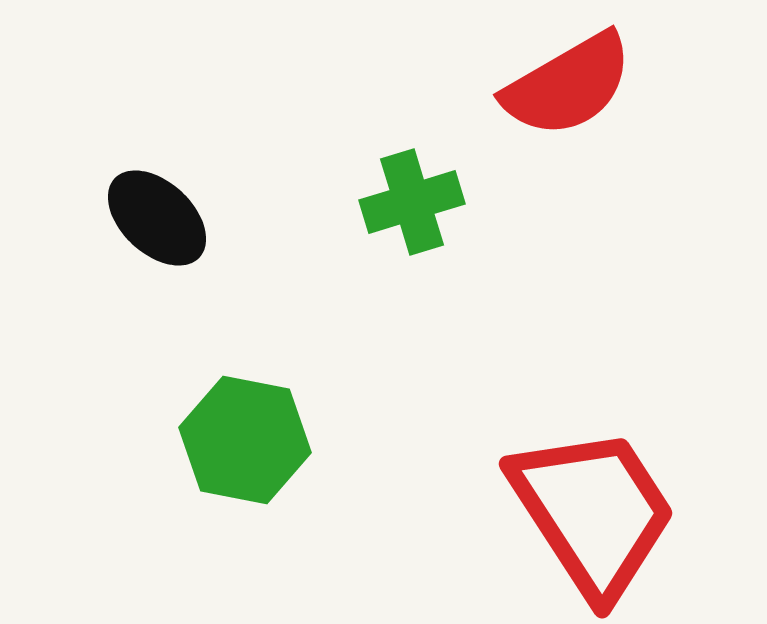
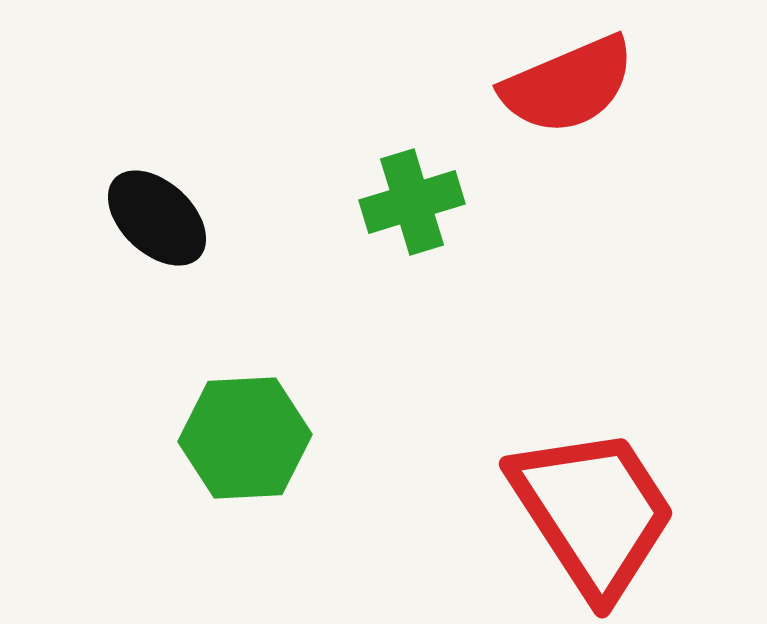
red semicircle: rotated 7 degrees clockwise
green hexagon: moved 2 px up; rotated 14 degrees counterclockwise
